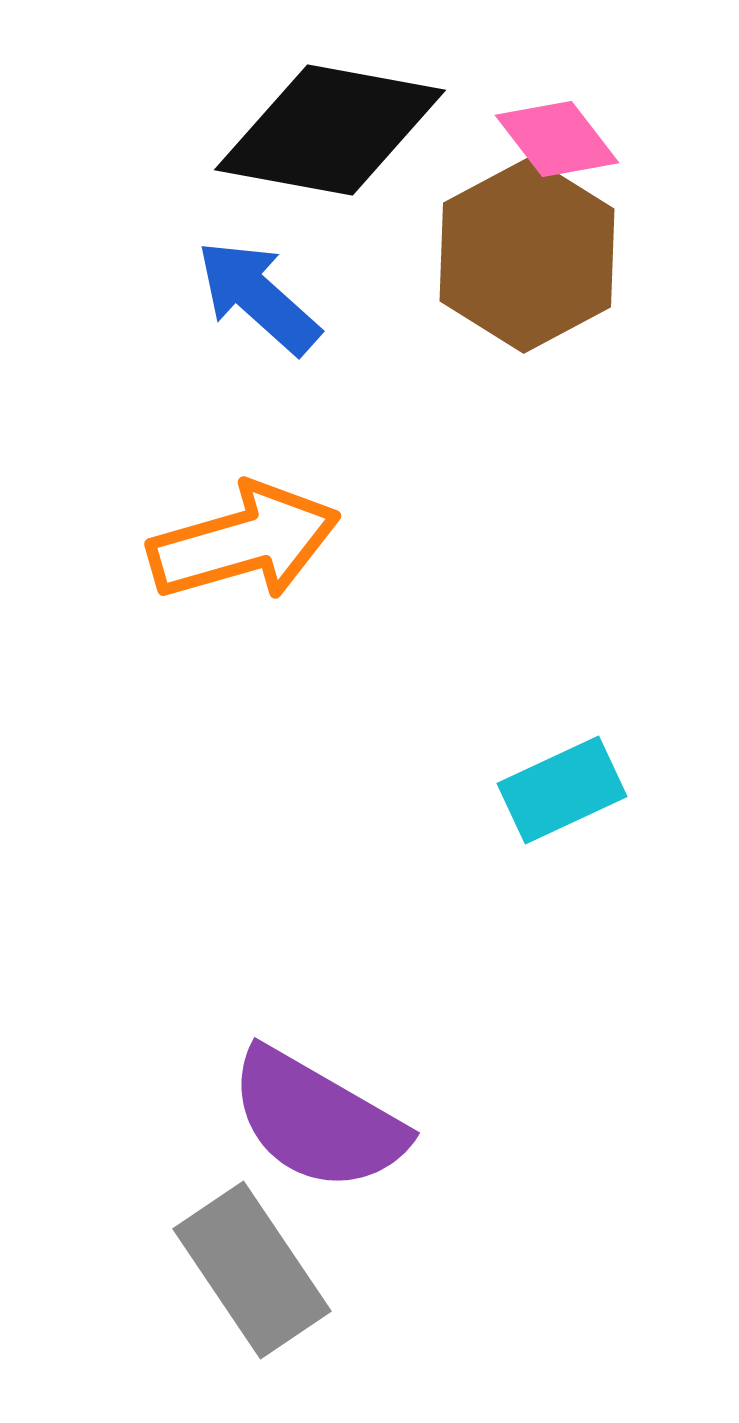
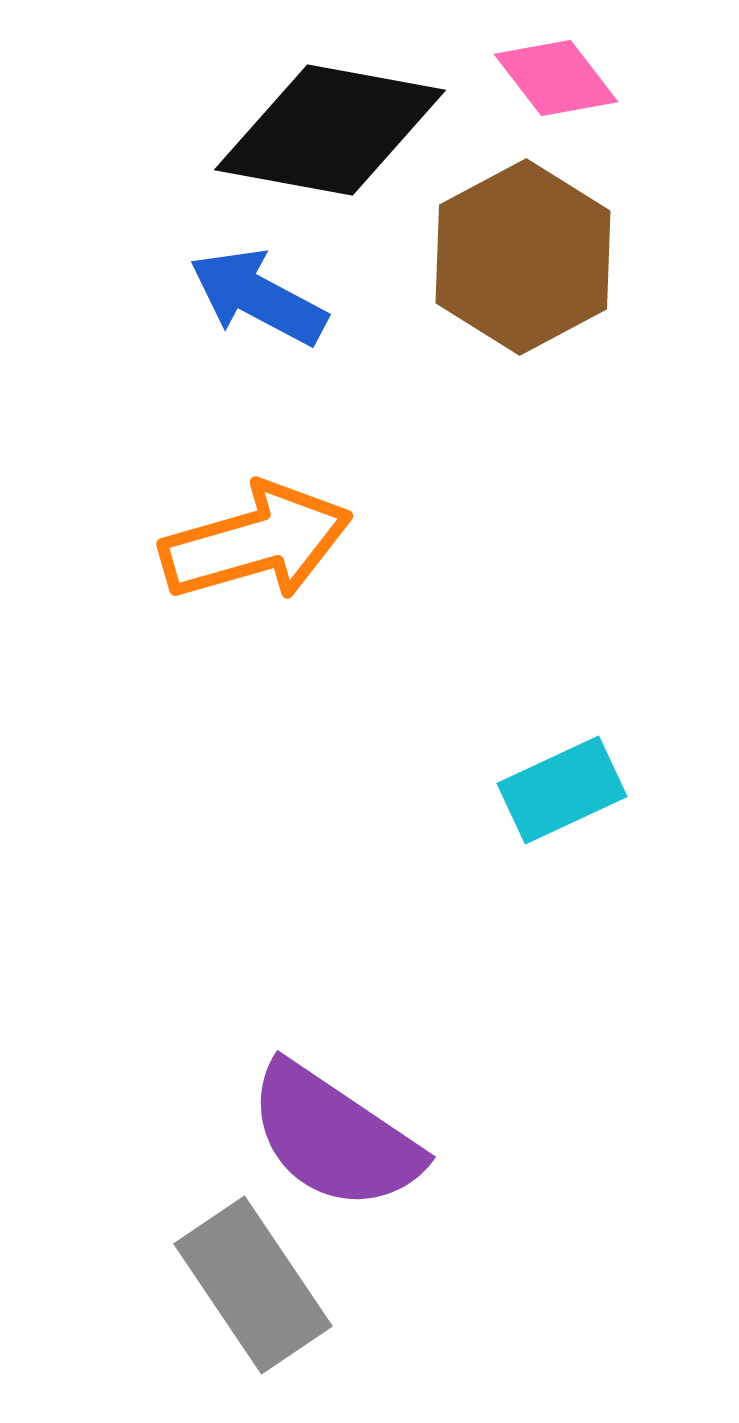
pink diamond: moved 1 px left, 61 px up
brown hexagon: moved 4 px left, 2 px down
blue arrow: rotated 14 degrees counterclockwise
orange arrow: moved 12 px right
purple semicircle: moved 17 px right, 17 px down; rotated 4 degrees clockwise
gray rectangle: moved 1 px right, 15 px down
